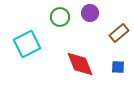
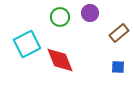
red diamond: moved 20 px left, 4 px up
